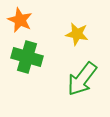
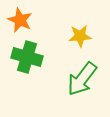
yellow star: moved 3 px right, 2 px down; rotated 15 degrees counterclockwise
